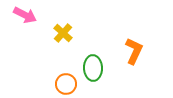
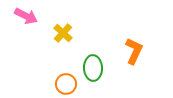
pink arrow: moved 1 px right, 1 px down
